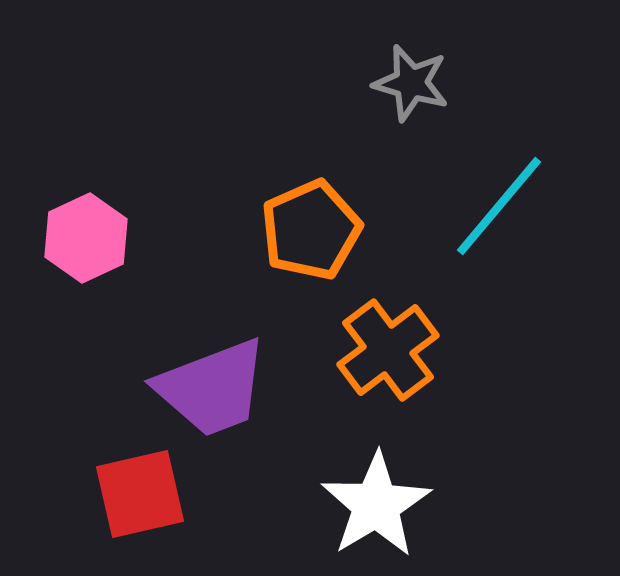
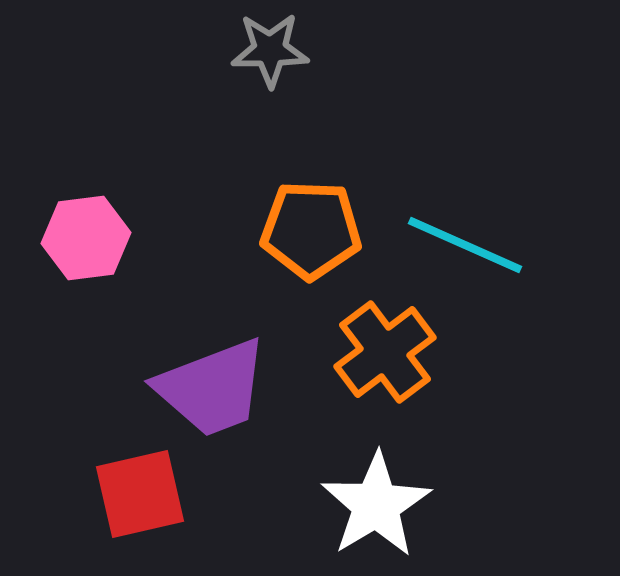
gray star: moved 141 px left, 33 px up; rotated 16 degrees counterclockwise
cyan line: moved 34 px left, 39 px down; rotated 74 degrees clockwise
orange pentagon: rotated 26 degrees clockwise
pink hexagon: rotated 18 degrees clockwise
orange cross: moved 3 px left, 2 px down
